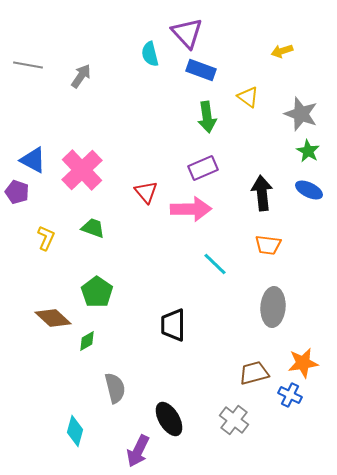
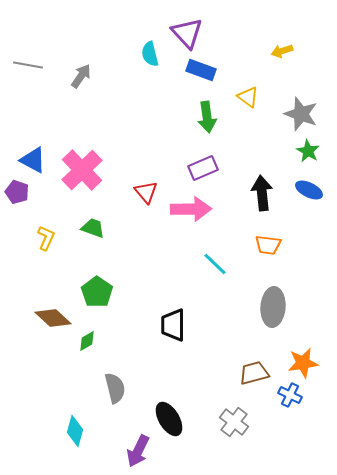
gray cross: moved 2 px down
